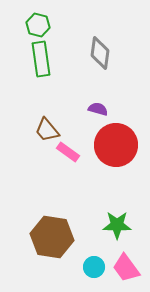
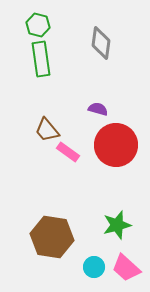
gray diamond: moved 1 px right, 10 px up
green star: rotated 16 degrees counterclockwise
pink trapezoid: rotated 12 degrees counterclockwise
